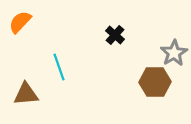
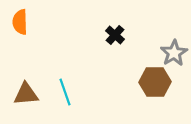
orange semicircle: rotated 45 degrees counterclockwise
cyan line: moved 6 px right, 25 px down
